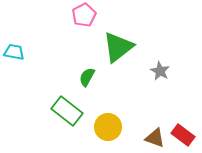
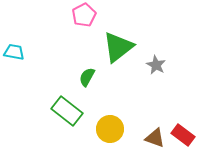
gray star: moved 4 px left, 6 px up
yellow circle: moved 2 px right, 2 px down
